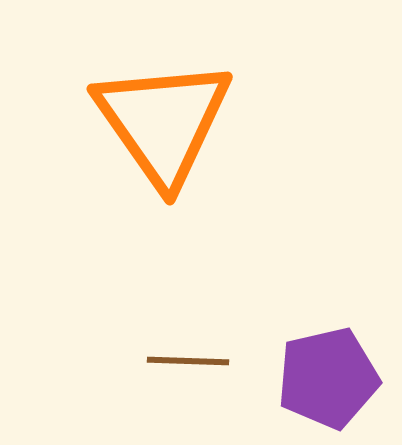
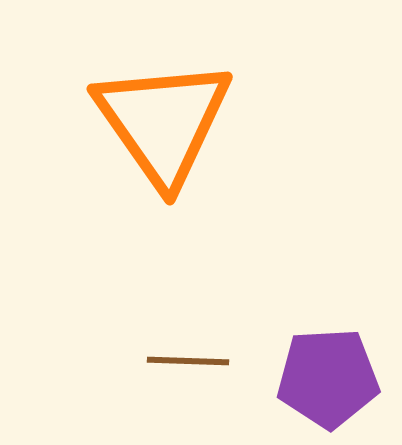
purple pentagon: rotated 10 degrees clockwise
